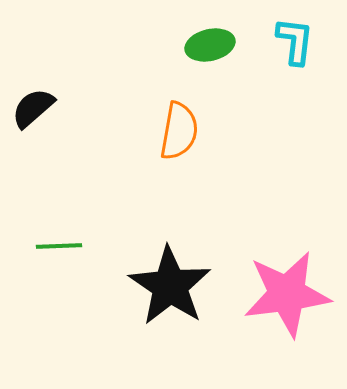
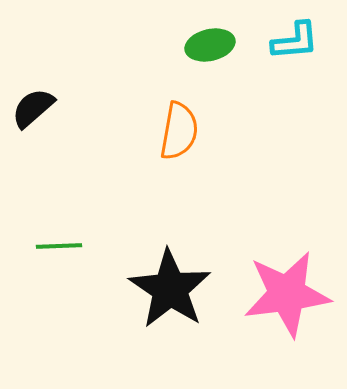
cyan L-shape: rotated 78 degrees clockwise
black star: moved 3 px down
